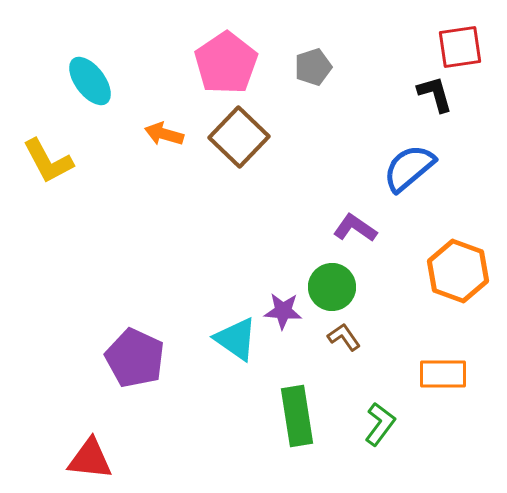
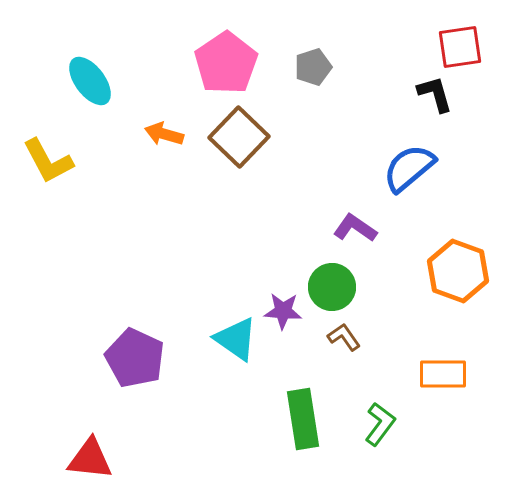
green rectangle: moved 6 px right, 3 px down
